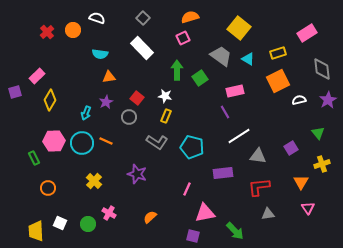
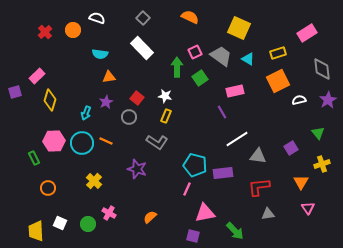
orange semicircle at (190, 17): rotated 42 degrees clockwise
yellow square at (239, 28): rotated 15 degrees counterclockwise
red cross at (47, 32): moved 2 px left
pink square at (183, 38): moved 12 px right, 14 px down
green arrow at (177, 70): moved 3 px up
yellow diamond at (50, 100): rotated 15 degrees counterclockwise
purple line at (225, 112): moved 3 px left
white line at (239, 136): moved 2 px left, 3 px down
cyan pentagon at (192, 147): moved 3 px right, 18 px down
purple star at (137, 174): moved 5 px up
